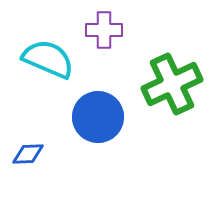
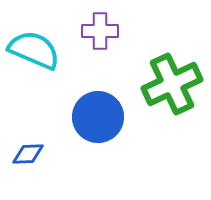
purple cross: moved 4 px left, 1 px down
cyan semicircle: moved 14 px left, 9 px up
